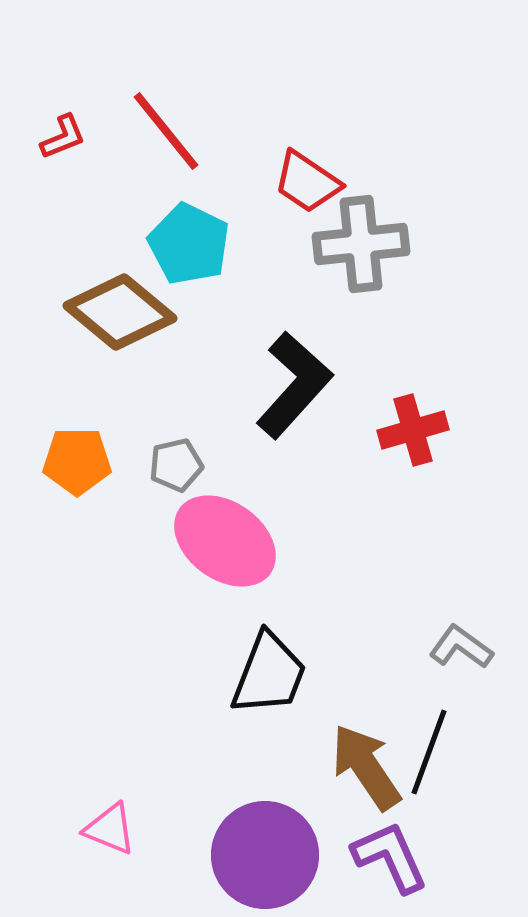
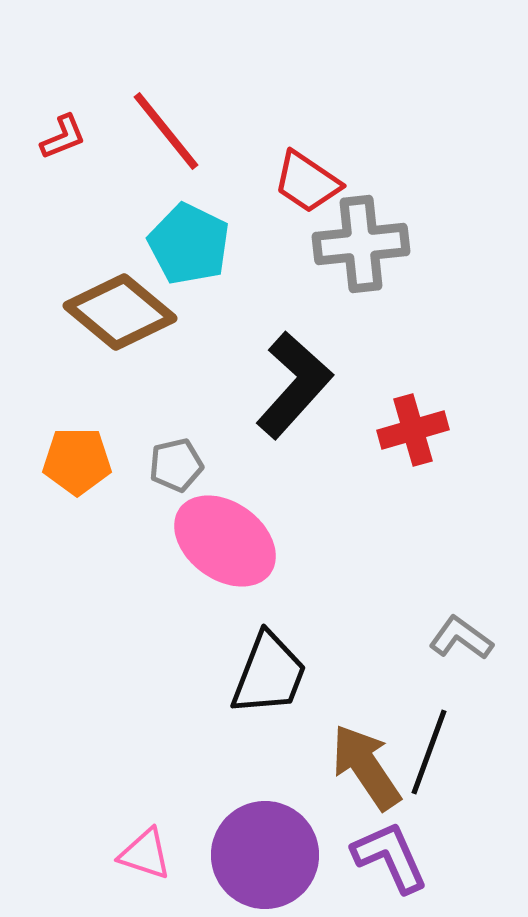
gray L-shape: moved 9 px up
pink triangle: moved 35 px right, 25 px down; rotated 4 degrees counterclockwise
